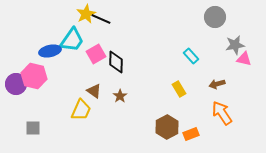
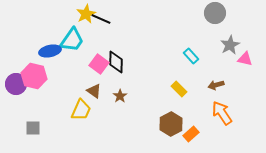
gray circle: moved 4 px up
gray star: moved 5 px left; rotated 18 degrees counterclockwise
pink square: moved 3 px right, 10 px down; rotated 24 degrees counterclockwise
pink triangle: moved 1 px right
brown arrow: moved 1 px left, 1 px down
yellow rectangle: rotated 14 degrees counterclockwise
brown hexagon: moved 4 px right, 3 px up
orange rectangle: rotated 21 degrees counterclockwise
